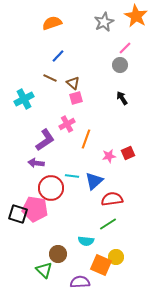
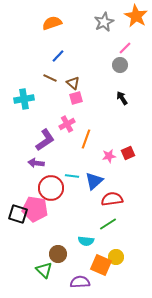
cyan cross: rotated 18 degrees clockwise
